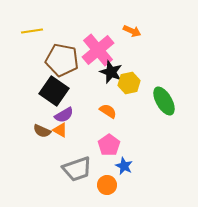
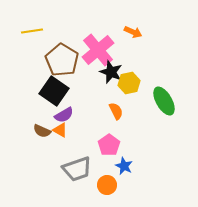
orange arrow: moved 1 px right, 1 px down
brown pentagon: rotated 20 degrees clockwise
orange semicircle: moved 8 px right; rotated 30 degrees clockwise
